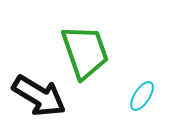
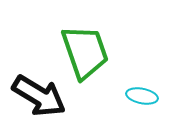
cyan ellipse: rotated 68 degrees clockwise
